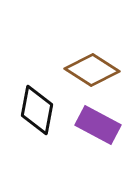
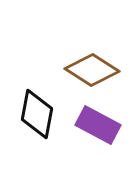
black diamond: moved 4 px down
